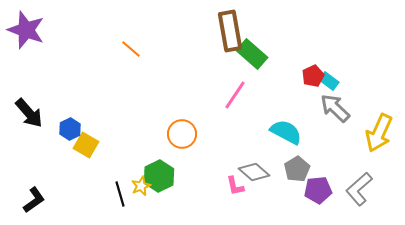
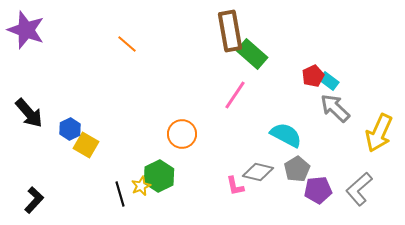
orange line: moved 4 px left, 5 px up
cyan semicircle: moved 3 px down
gray diamond: moved 4 px right; rotated 28 degrees counterclockwise
black L-shape: rotated 12 degrees counterclockwise
